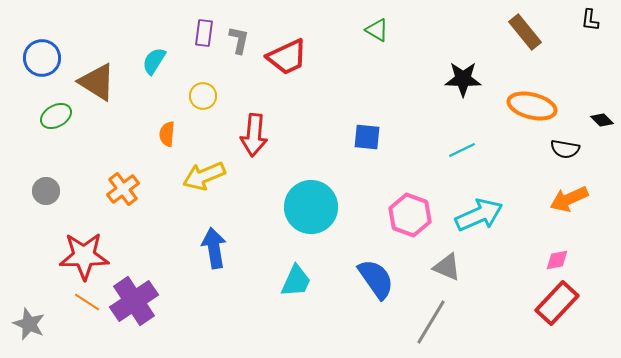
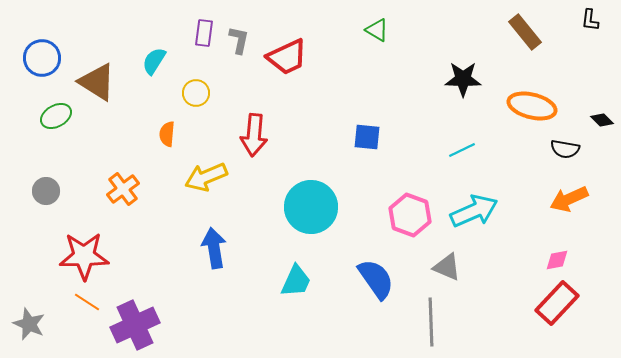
yellow circle: moved 7 px left, 3 px up
yellow arrow: moved 2 px right, 1 px down
cyan arrow: moved 5 px left, 4 px up
purple cross: moved 1 px right, 24 px down; rotated 9 degrees clockwise
gray line: rotated 33 degrees counterclockwise
